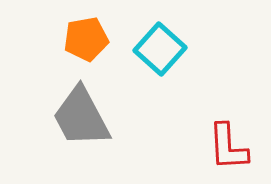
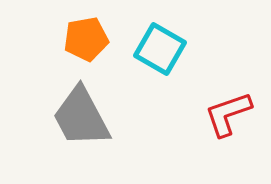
cyan square: rotated 12 degrees counterclockwise
red L-shape: moved 33 px up; rotated 74 degrees clockwise
